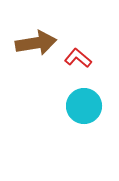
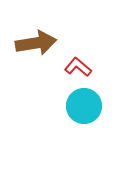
red L-shape: moved 9 px down
